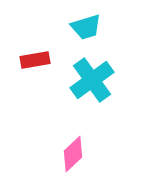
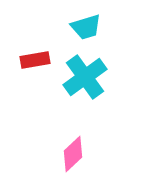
cyan cross: moved 7 px left, 3 px up
